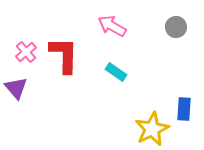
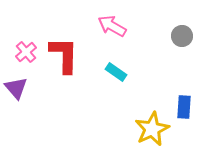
gray circle: moved 6 px right, 9 px down
blue rectangle: moved 2 px up
